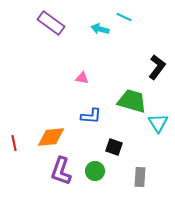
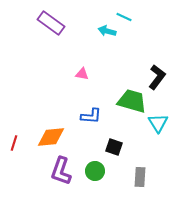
cyan arrow: moved 7 px right, 2 px down
black L-shape: moved 10 px down
pink triangle: moved 4 px up
red line: rotated 28 degrees clockwise
